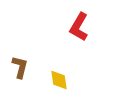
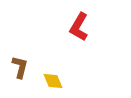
yellow diamond: moved 6 px left, 1 px down; rotated 15 degrees counterclockwise
